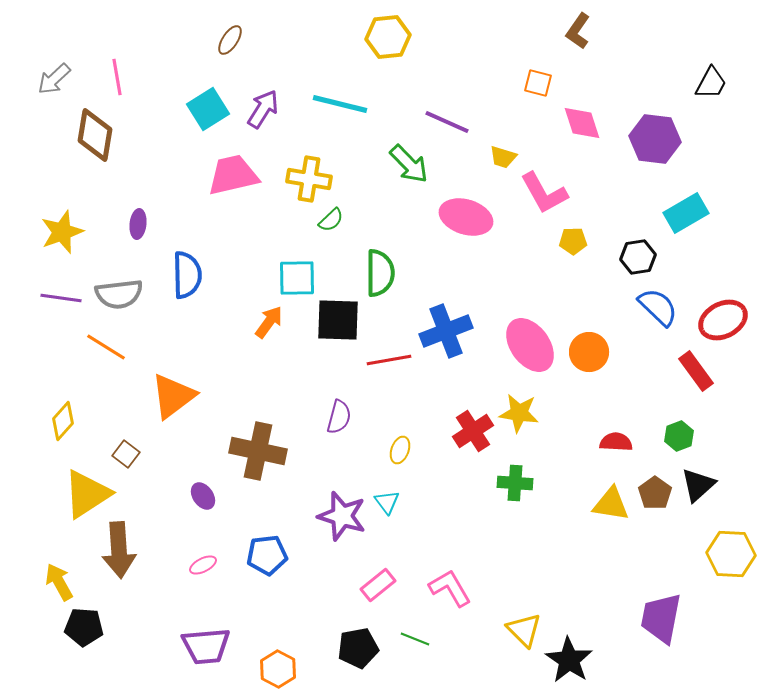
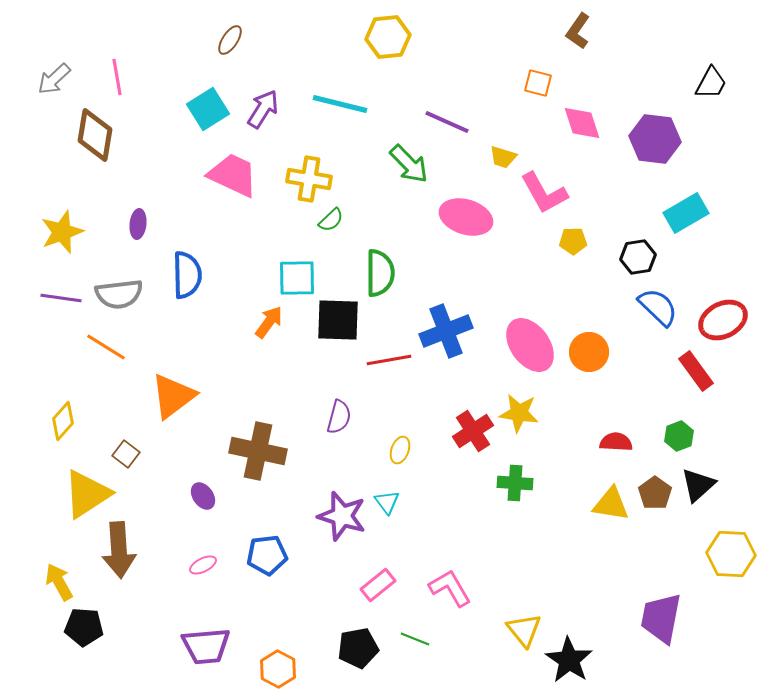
pink trapezoid at (233, 175): rotated 38 degrees clockwise
yellow triangle at (524, 630): rotated 6 degrees clockwise
